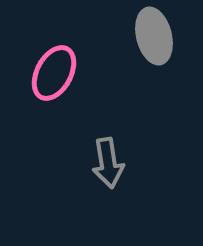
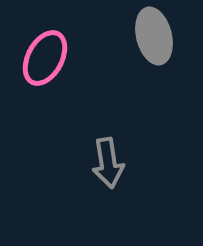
pink ellipse: moved 9 px left, 15 px up
